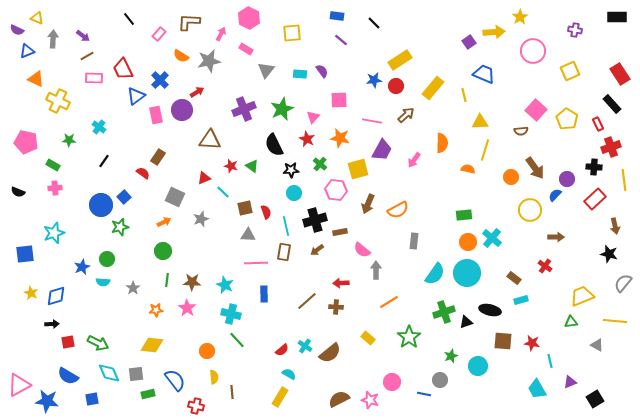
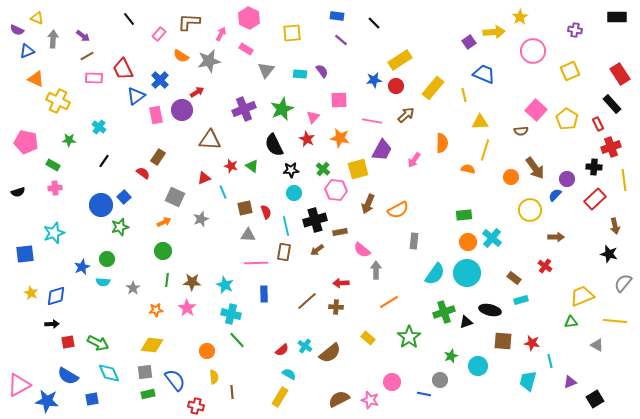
green cross at (320, 164): moved 3 px right, 5 px down
black semicircle at (18, 192): rotated 40 degrees counterclockwise
cyan line at (223, 192): rotated 24 degrees clockwise
gray square at (136, 374): moved 9 px right, 2 px up
cyan trapezoid at (537, 389): moved 9 px left, 8 px up; rotated 45 degrees clockwise
